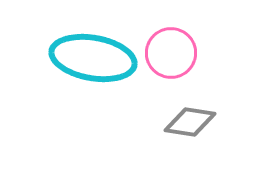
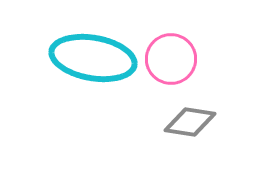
pink circle: moved 6 px down
